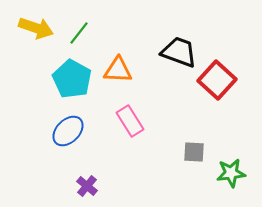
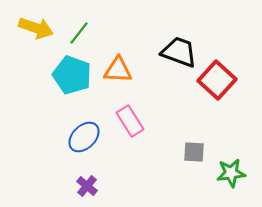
cyan pentagon: moved 4 px up; rotated 9 degrees counterclockwise
blue ellipse: moved 16 px right, 6 px down
